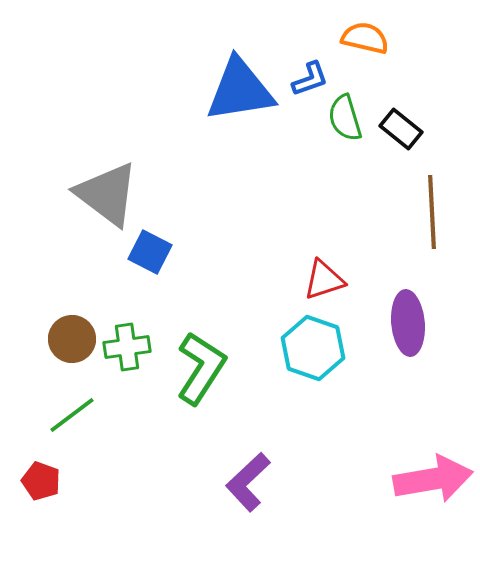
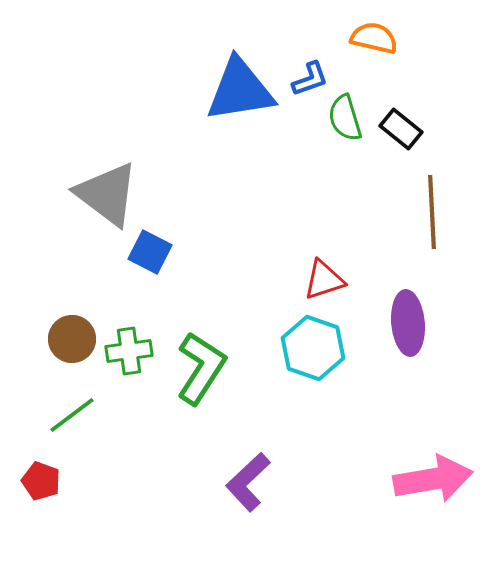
orange semicircle: moved 9 px right
green cross: moved 2 px right, 4 px down
